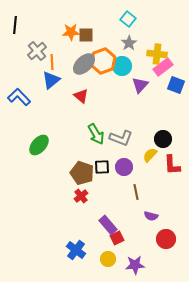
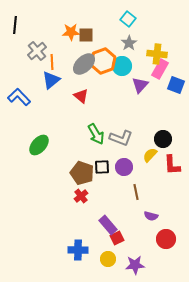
pink rectangle: moved 3 px left, 2 px down; rotated 24 degrees counterclockwise
blue cross: moved 2 px right; rotated 36 degrees counterclockwise
